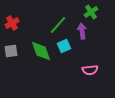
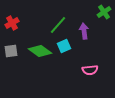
green cross: moved 13 px right
purple arrow: moved 2 px right
green diamond: moved 1 px left; rotated 35 degrees counterclockwise
